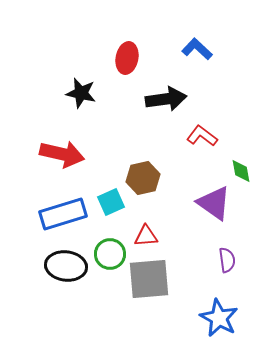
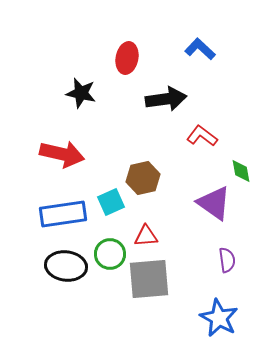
blue L-shape: moved 3 px right
blue rectangle: rotated 9 degrees clockwise
